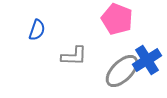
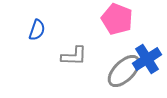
blue cross: moved 1 px up
gray ellipse: moved 2 px right
